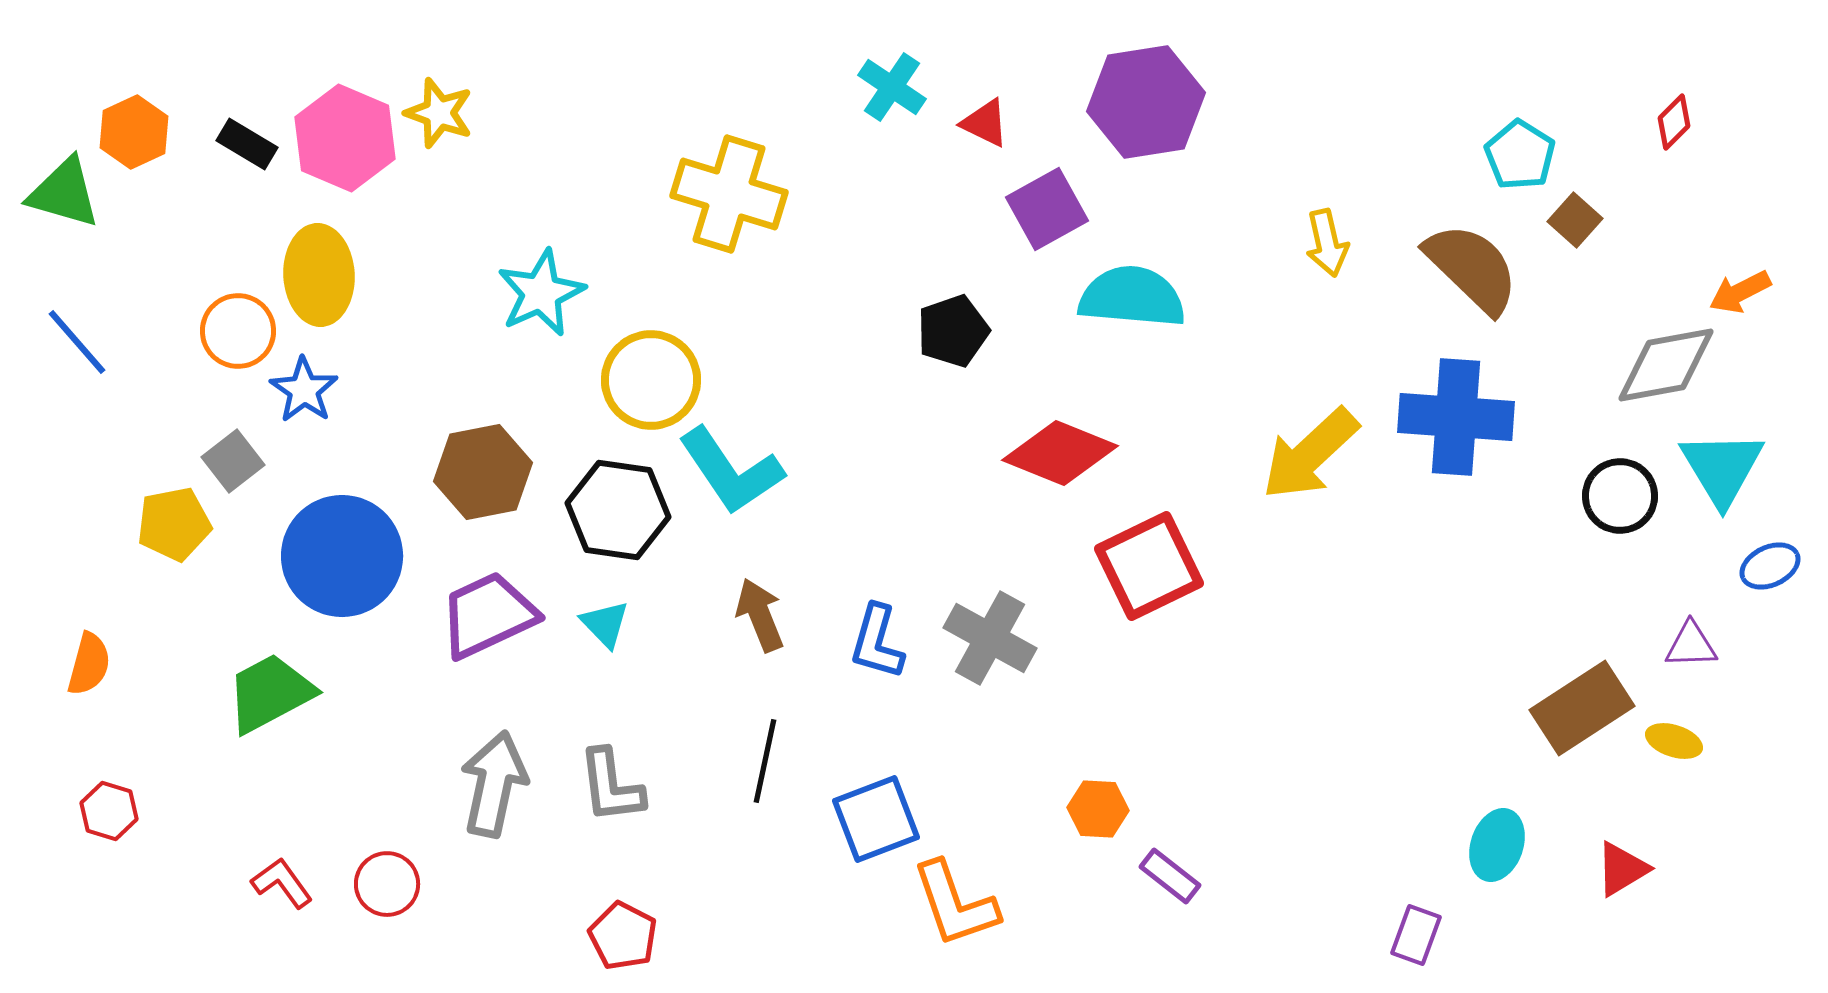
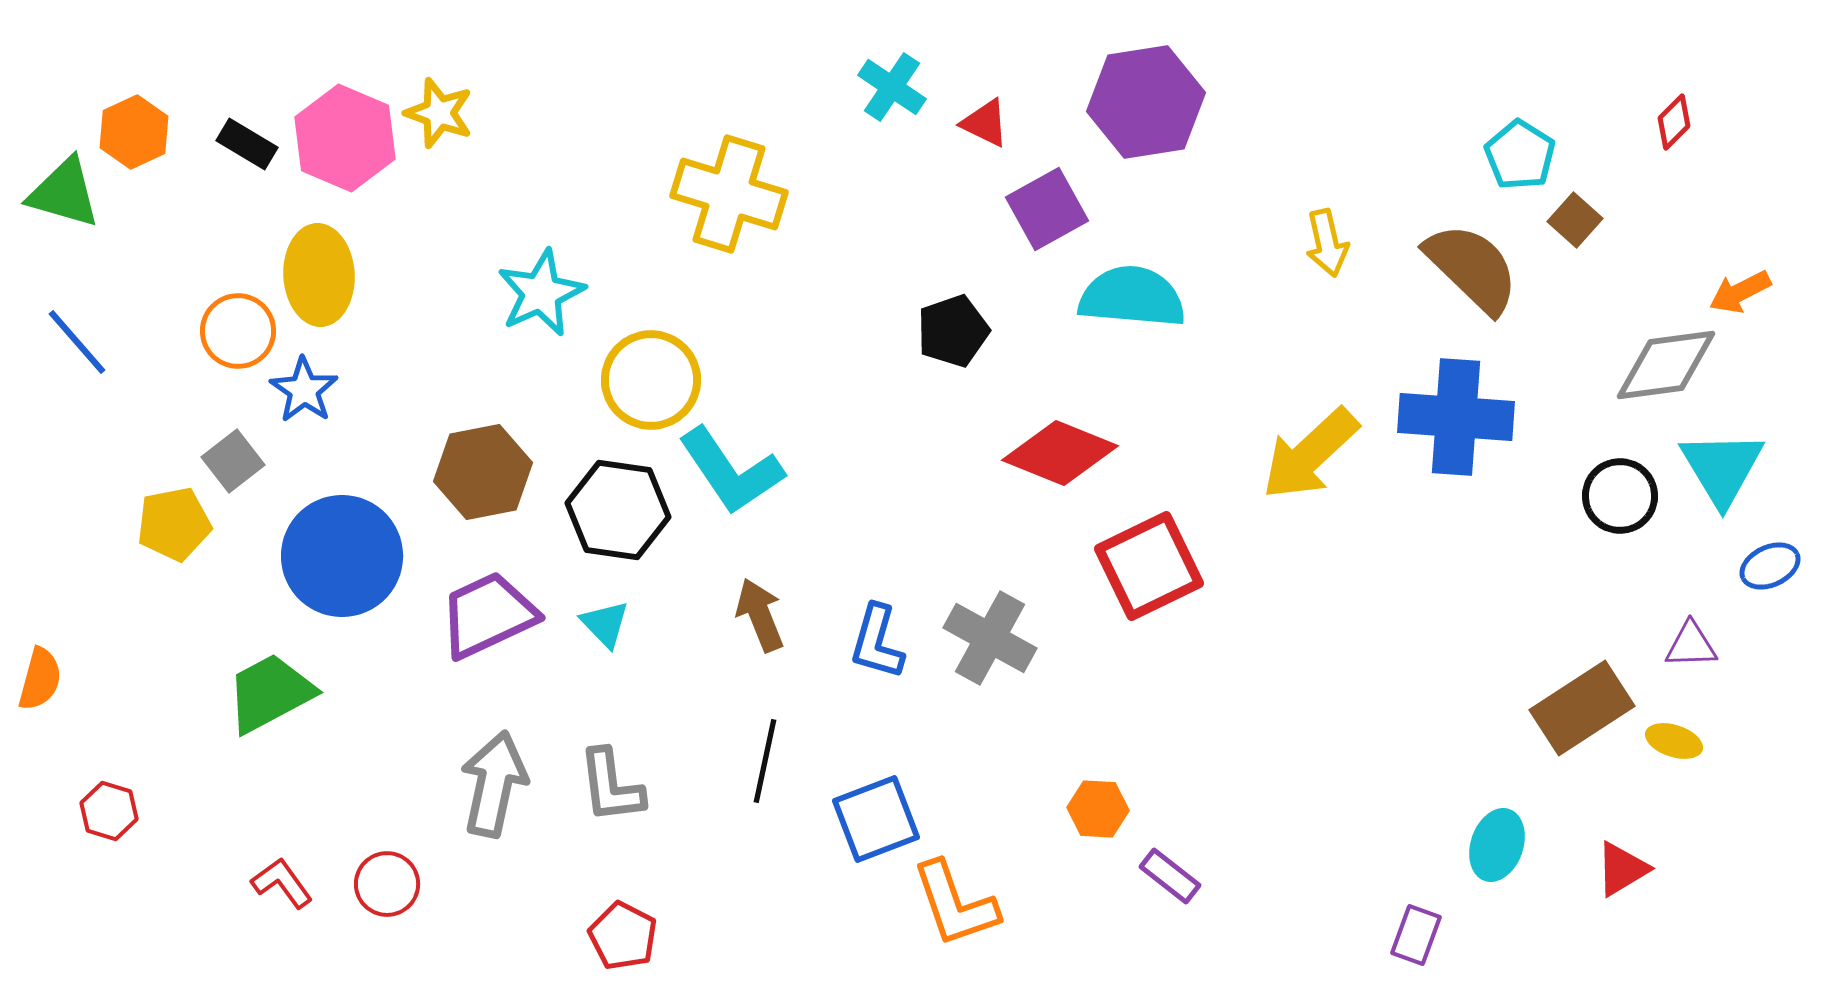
gray diamond at (1666, 365): rotated 3 degrees clockwise
orange semicircle at (89, 664): moved 49 px left, 15 px down
